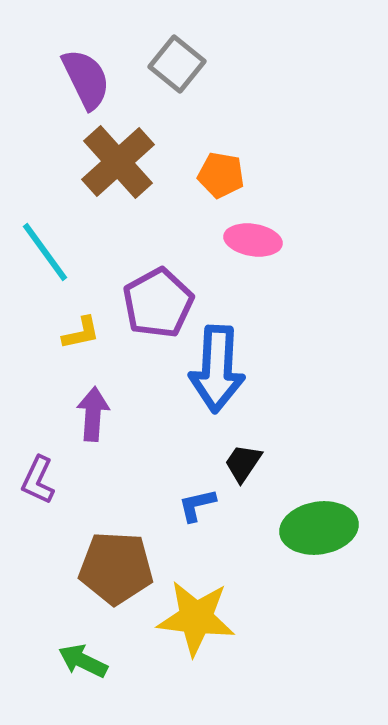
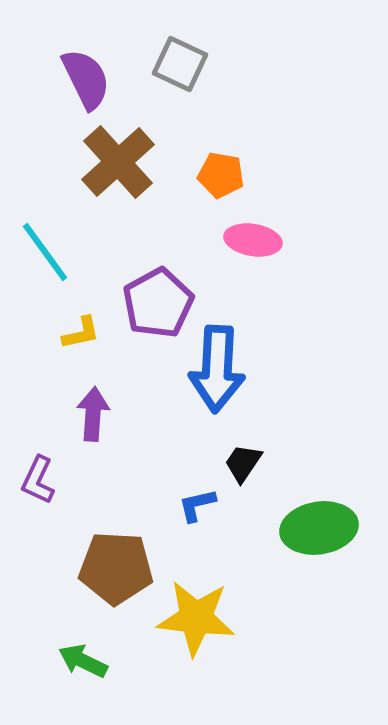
gray square: moved 3 px right; rotated 14 degrees counterclockwise
